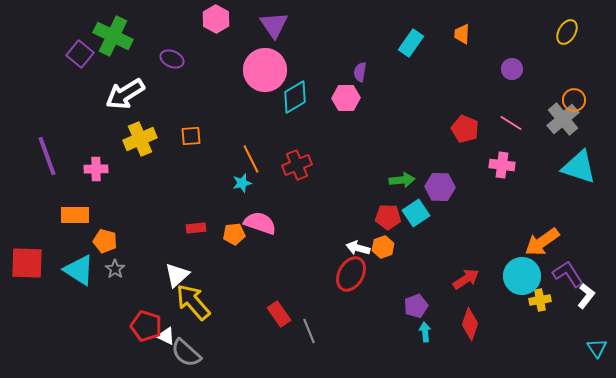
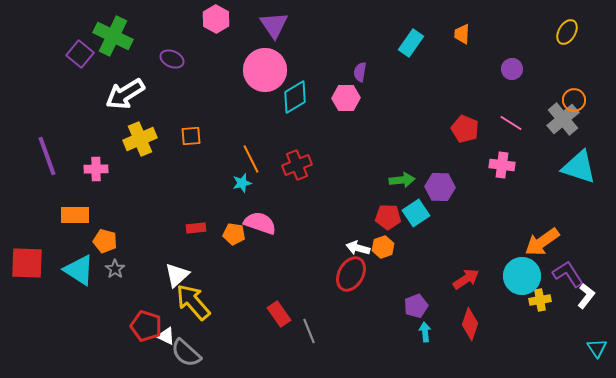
orange pentagon at (234, 234): rotated 15 degrees clockwise
